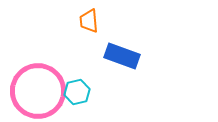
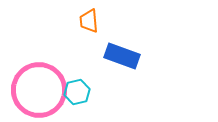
pink circle: moved 1 px right, 1 px up
